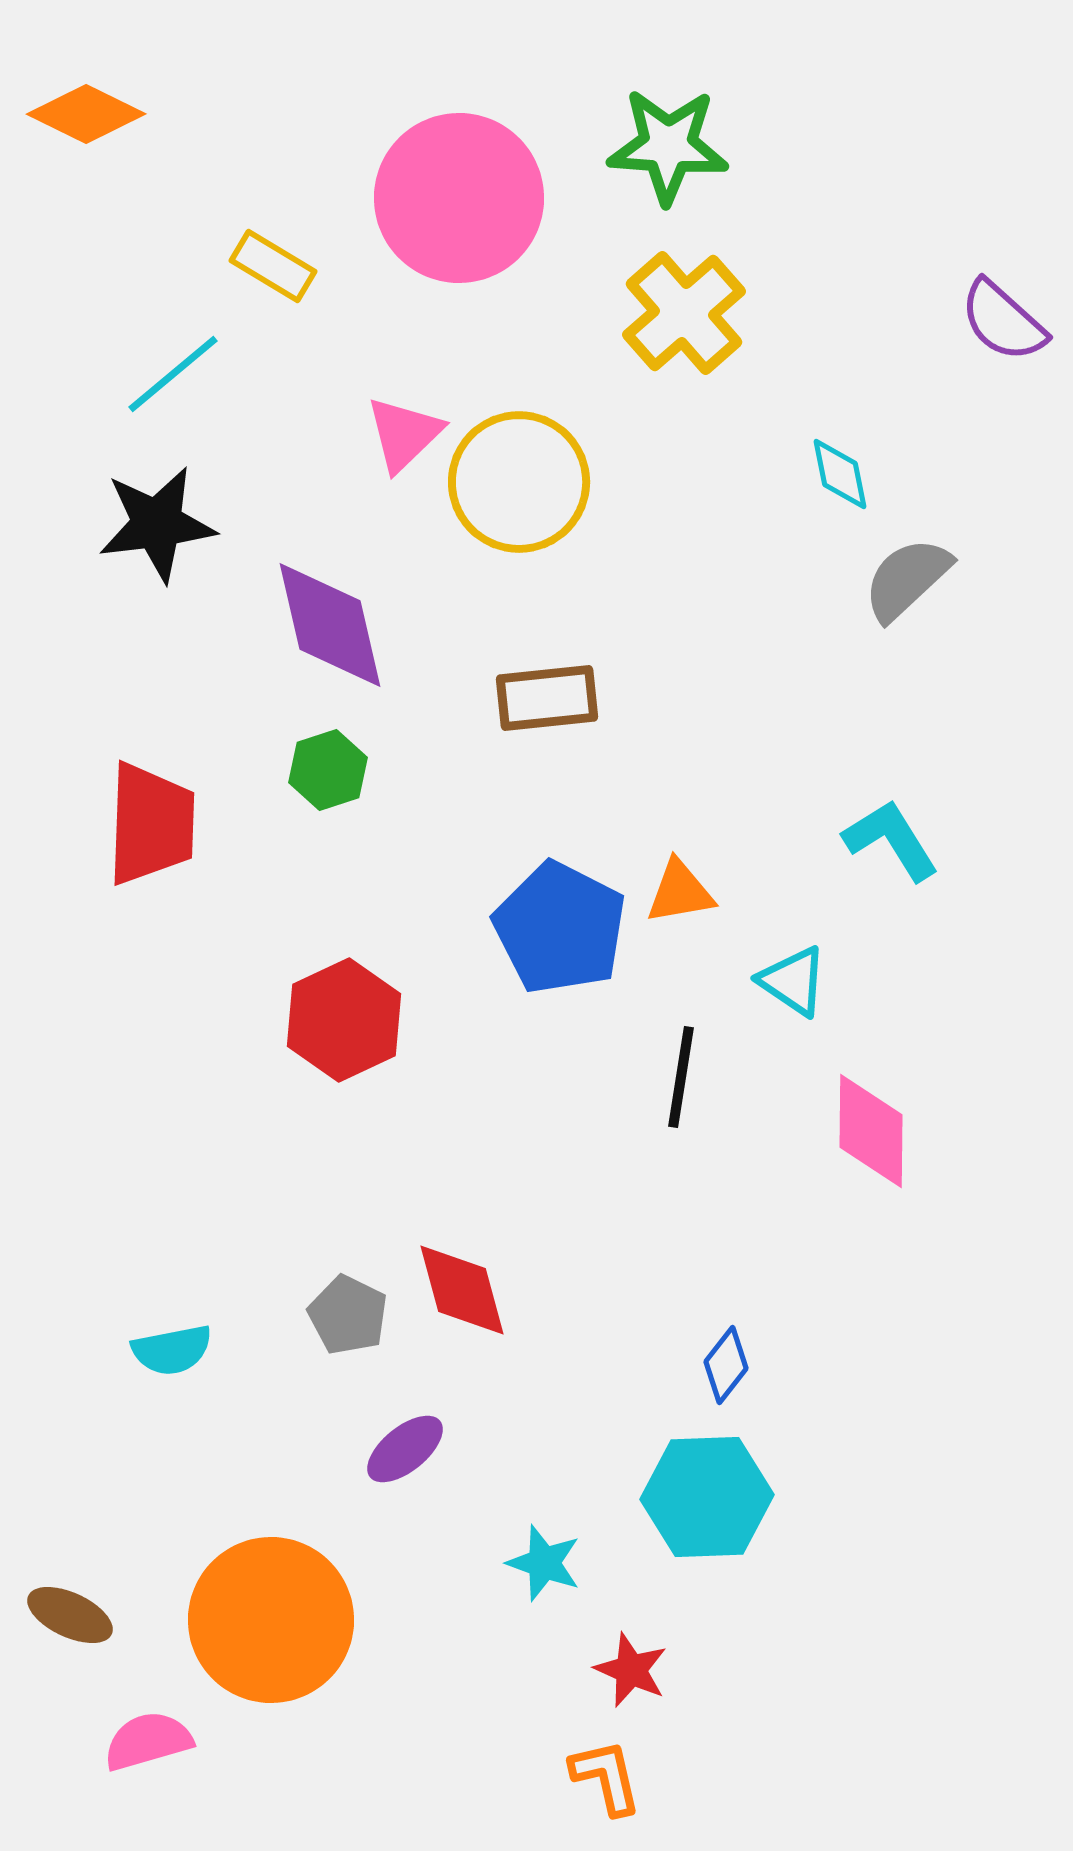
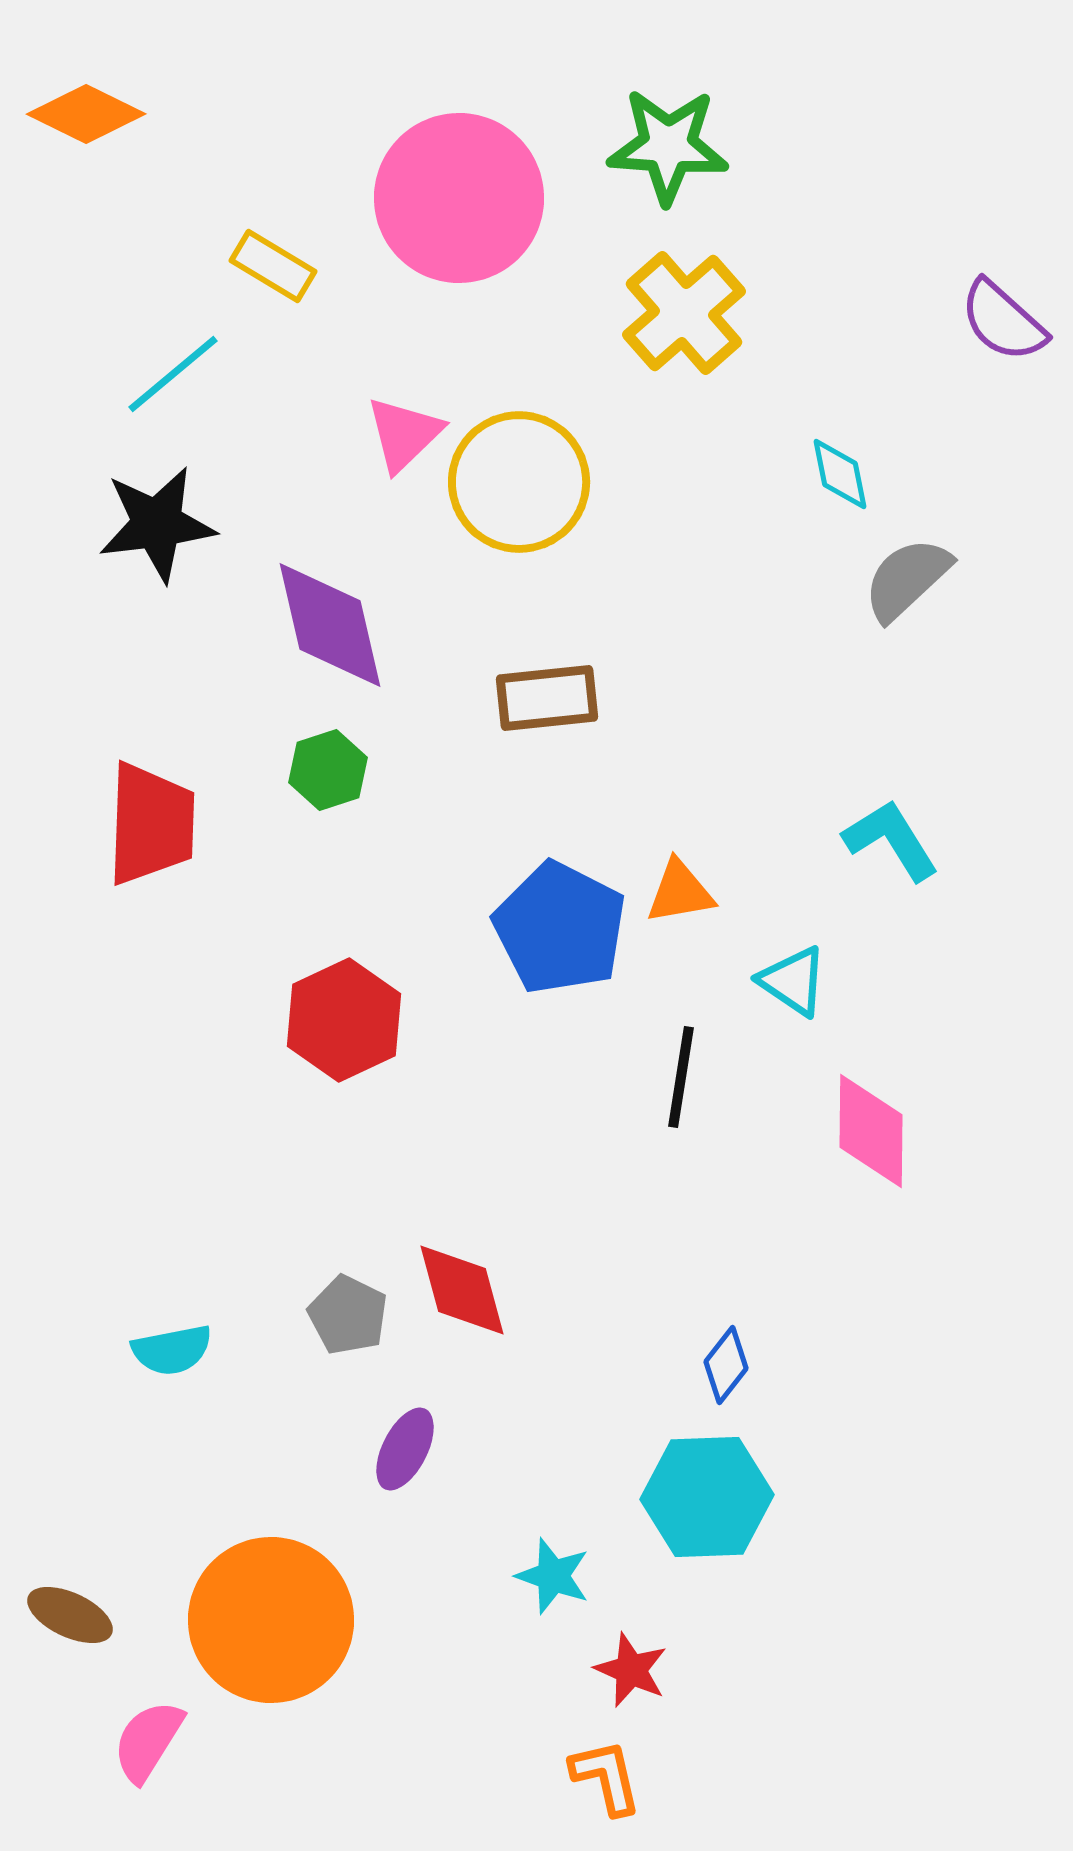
purple ellipse: rotated 24 degrees counterclockwise
cyan star: moved 9 px right, 13 px down
pink semicircle: rotated 42 degrees counterclockwise
